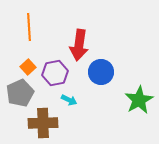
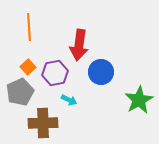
gray pentagon: moved 1 px up
